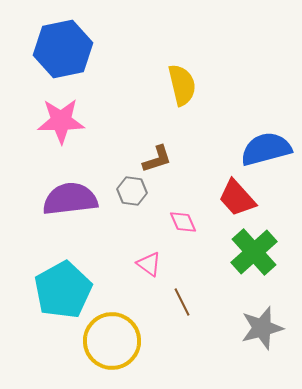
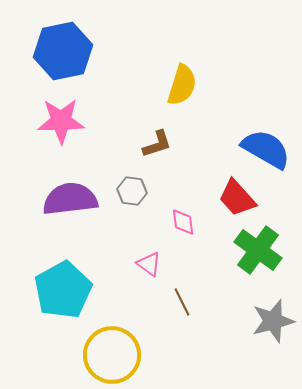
blue hexagon: moved 2 px down
yellow semicircle: rotated 30 degrees clockwise
blue semicircle: rotated 45 degrees clockwise
brown L-shape: moved 15 px up
pink diamond: rotated 16 degrees clockwise
green cross: moved 4 px right, 2 px up; rotated 12 degrees counterclockwise
gray star: moved 11 px right, 7 px up
yellow circle: moved 14 px down
